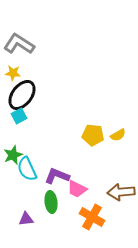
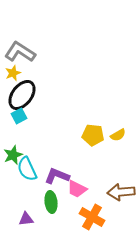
gray L-shape: moved 1 px right, 8 px down
yellow star: rotated 28 degrees counterclockwise
